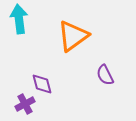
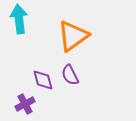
purple semicircle: moved 35 px left
purple diamond: moved 1 px right, 4 px up
